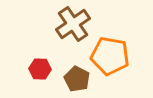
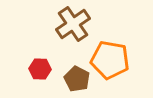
orange pentagon: moved 4 px down
